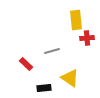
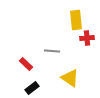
gray line: rotated 21 degrees clockwise
black rectangle: moved 12 px left; rotated 32 degrees counterclockwise
